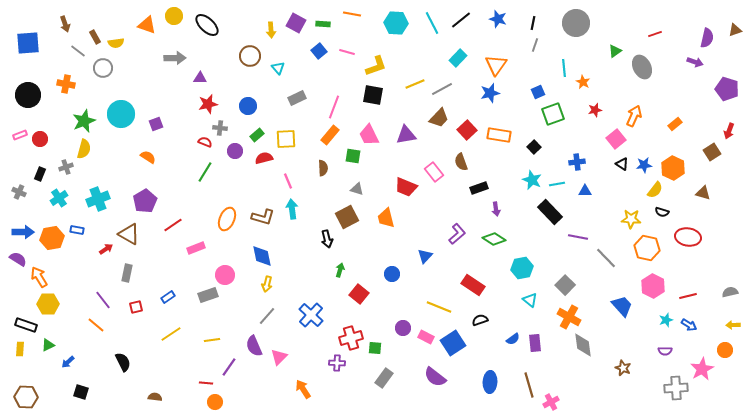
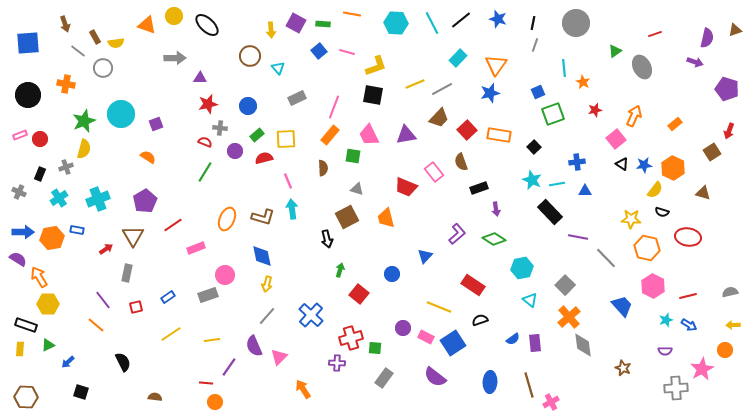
brown triangle at (129, 234): moved 4 px right, 2 px down; rotated 30 degrees clockwise
orange cross at (569, 317): rotated 20 degrees clockwise
